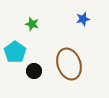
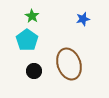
green star: moved 8 px up; rotated 16 degrees clockwise
cyan pentagon: moved 12 px right, 12 px up
